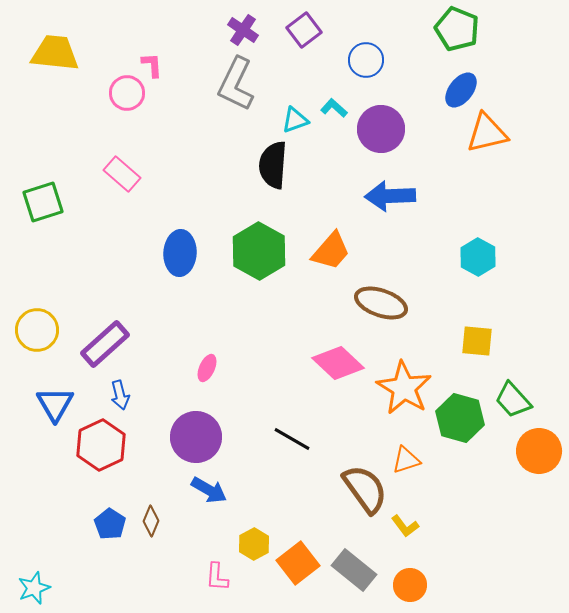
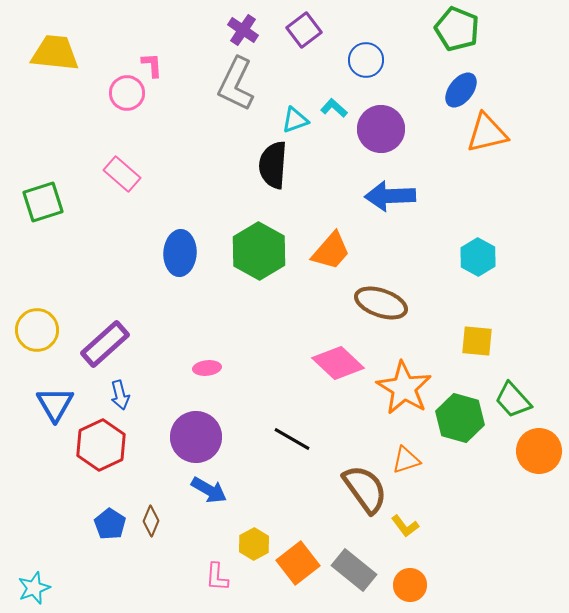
pink ellipse at (207, 368): rotated 60 degrees clockwise
